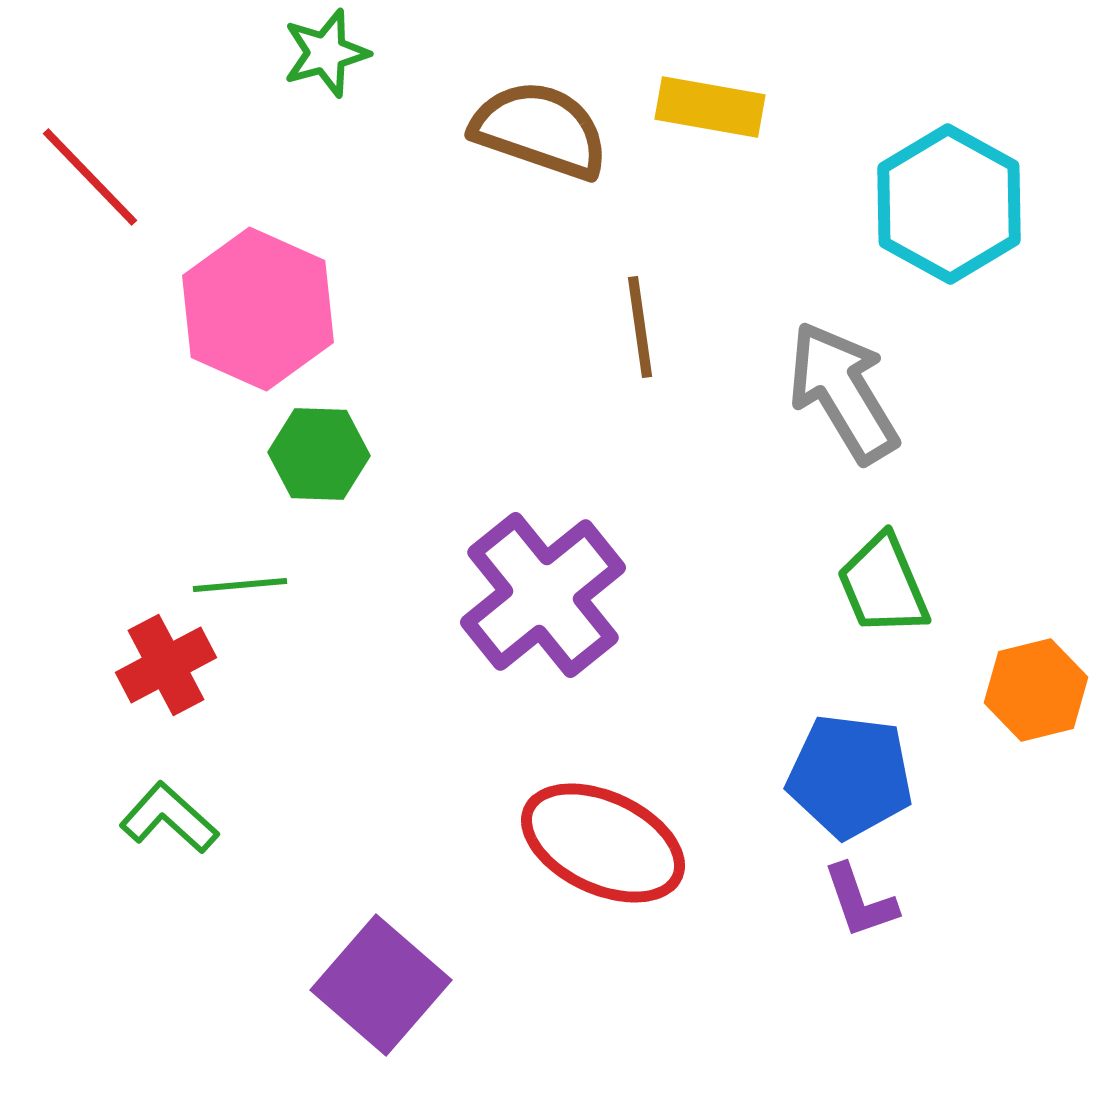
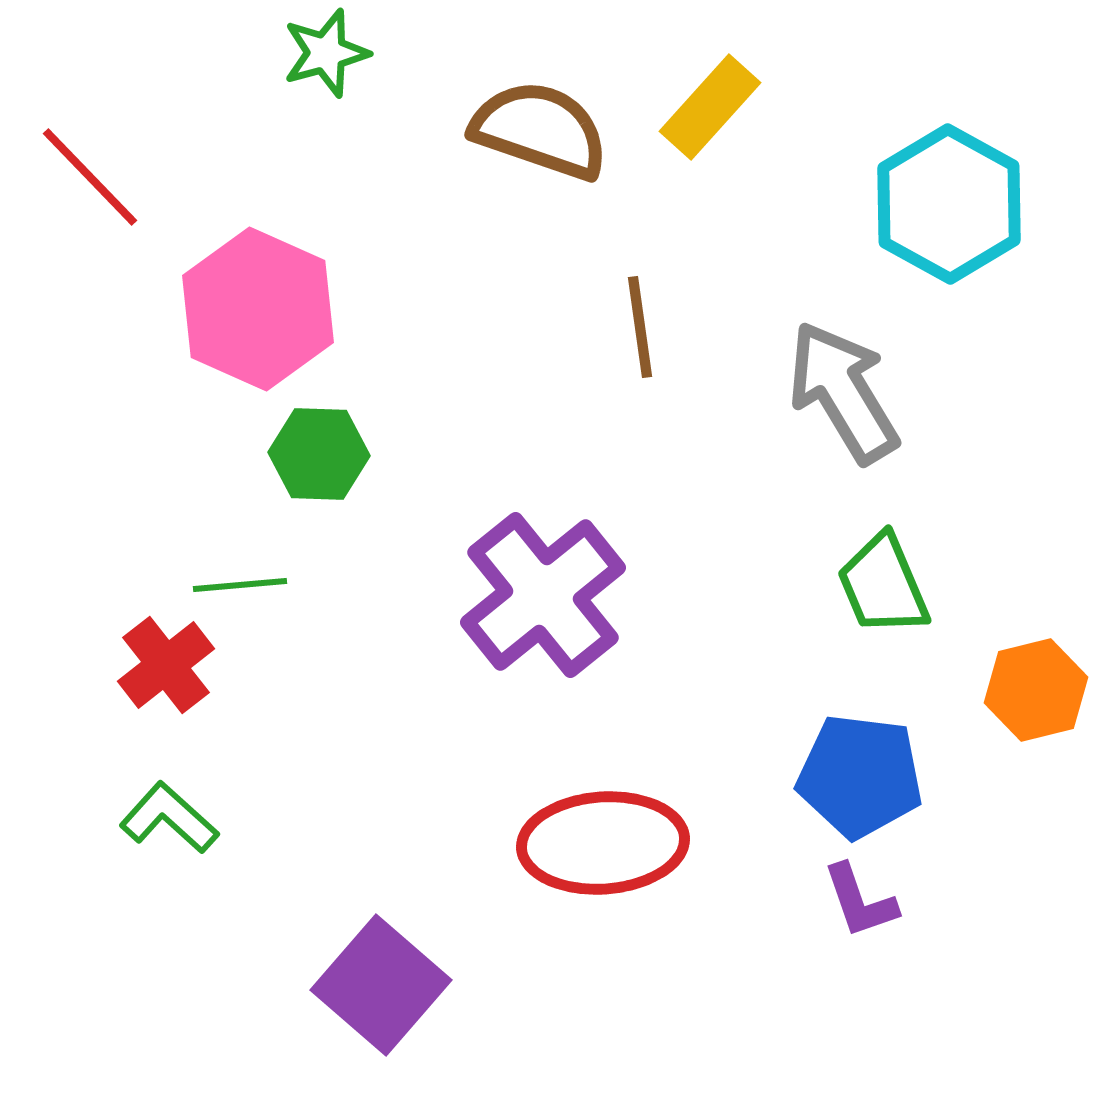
yellow rectangle: rotated 58 degrees counterclockwise
red cross: rotated 10 degrees counterclockwise
blue pentagon: moved 10 px right
red ellipse: rotated 29 degrees counterclockwise
